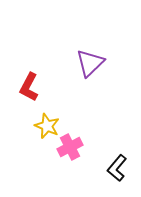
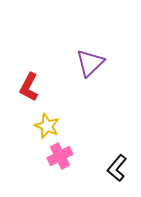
pink cross: moved 10 px left, 9 px down
